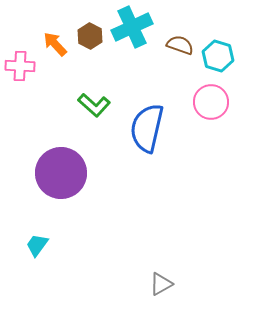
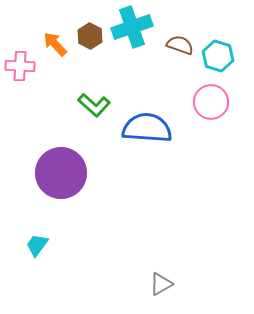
cyan cross: rotated 6 degrees clockwise
blue semicircle: rotated 81 degrees clockwise
